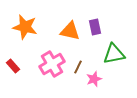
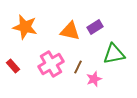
purple rectangle: rotated 70 degrees clockwise
pink cross: moved 1 px left
